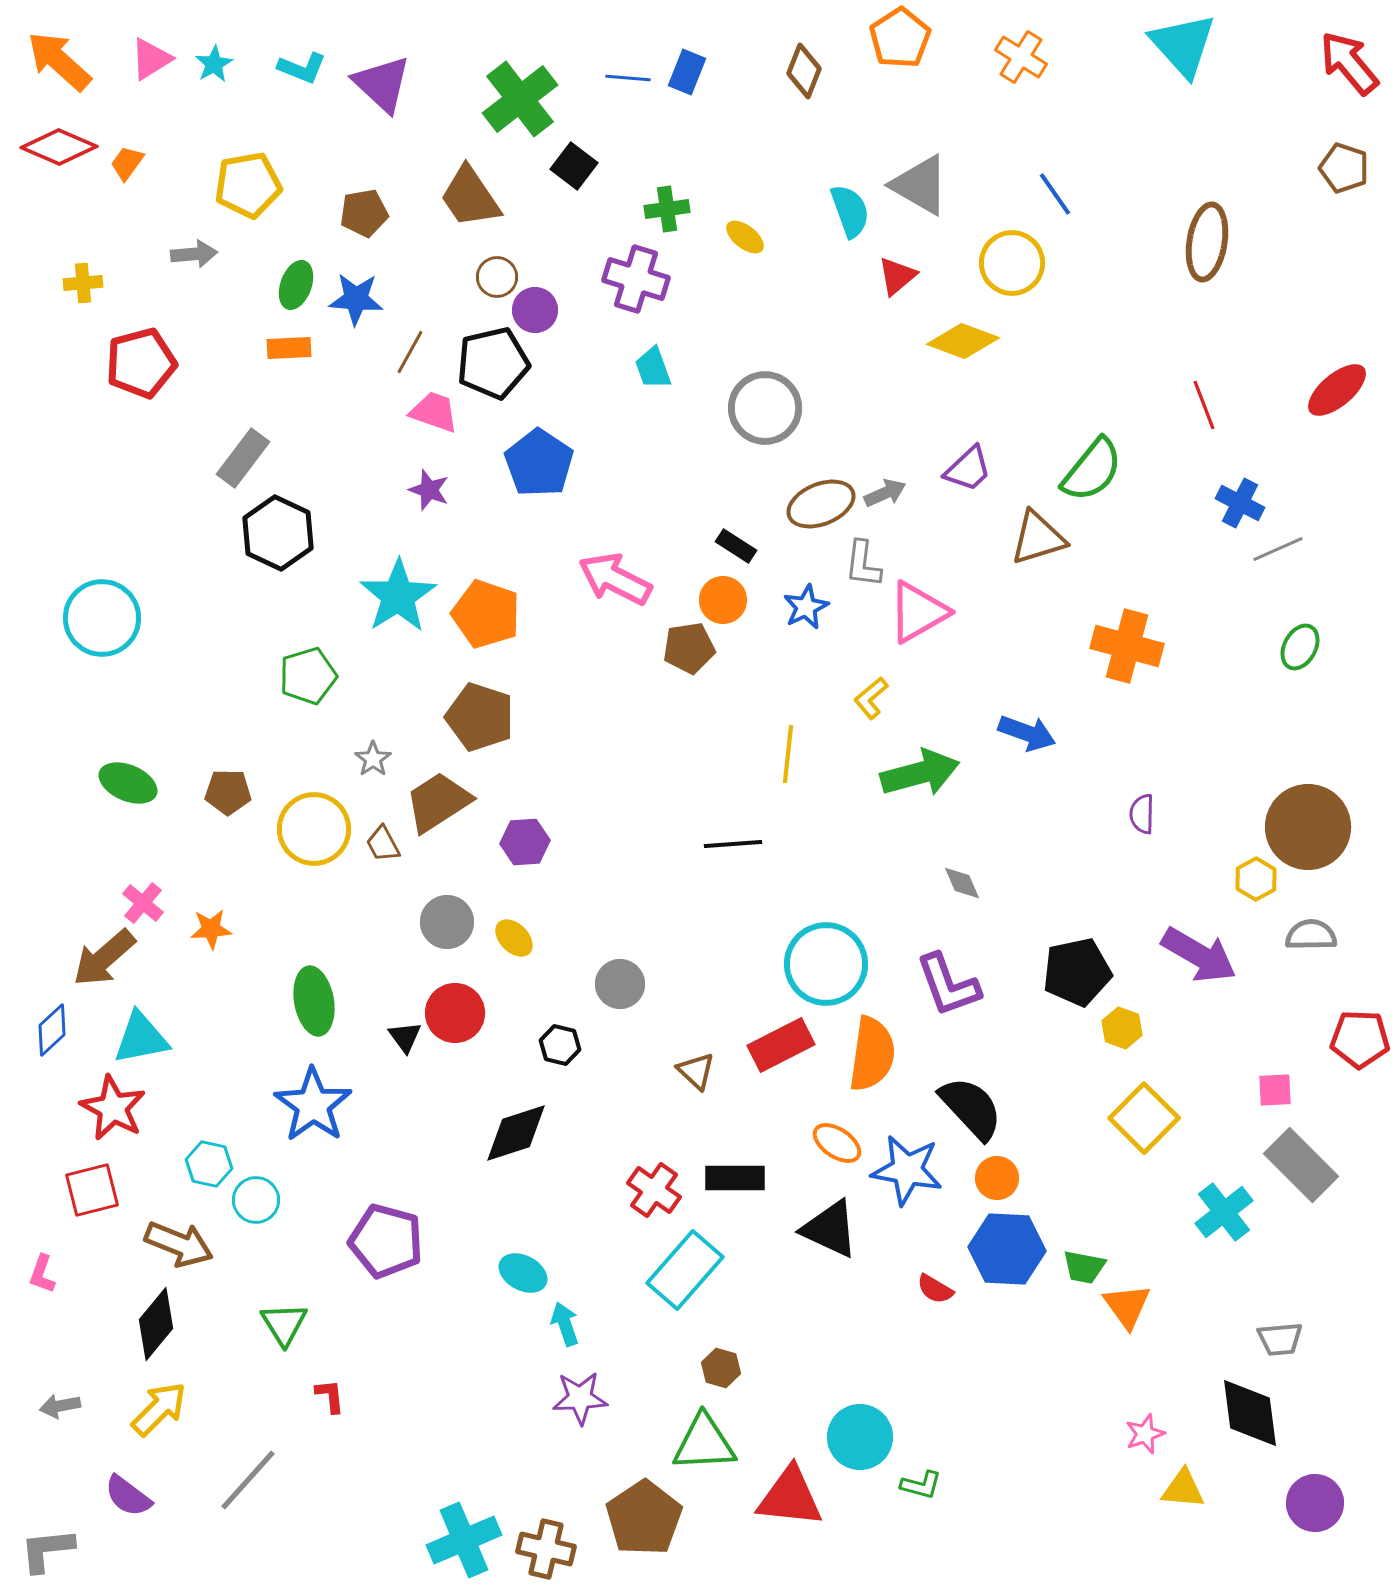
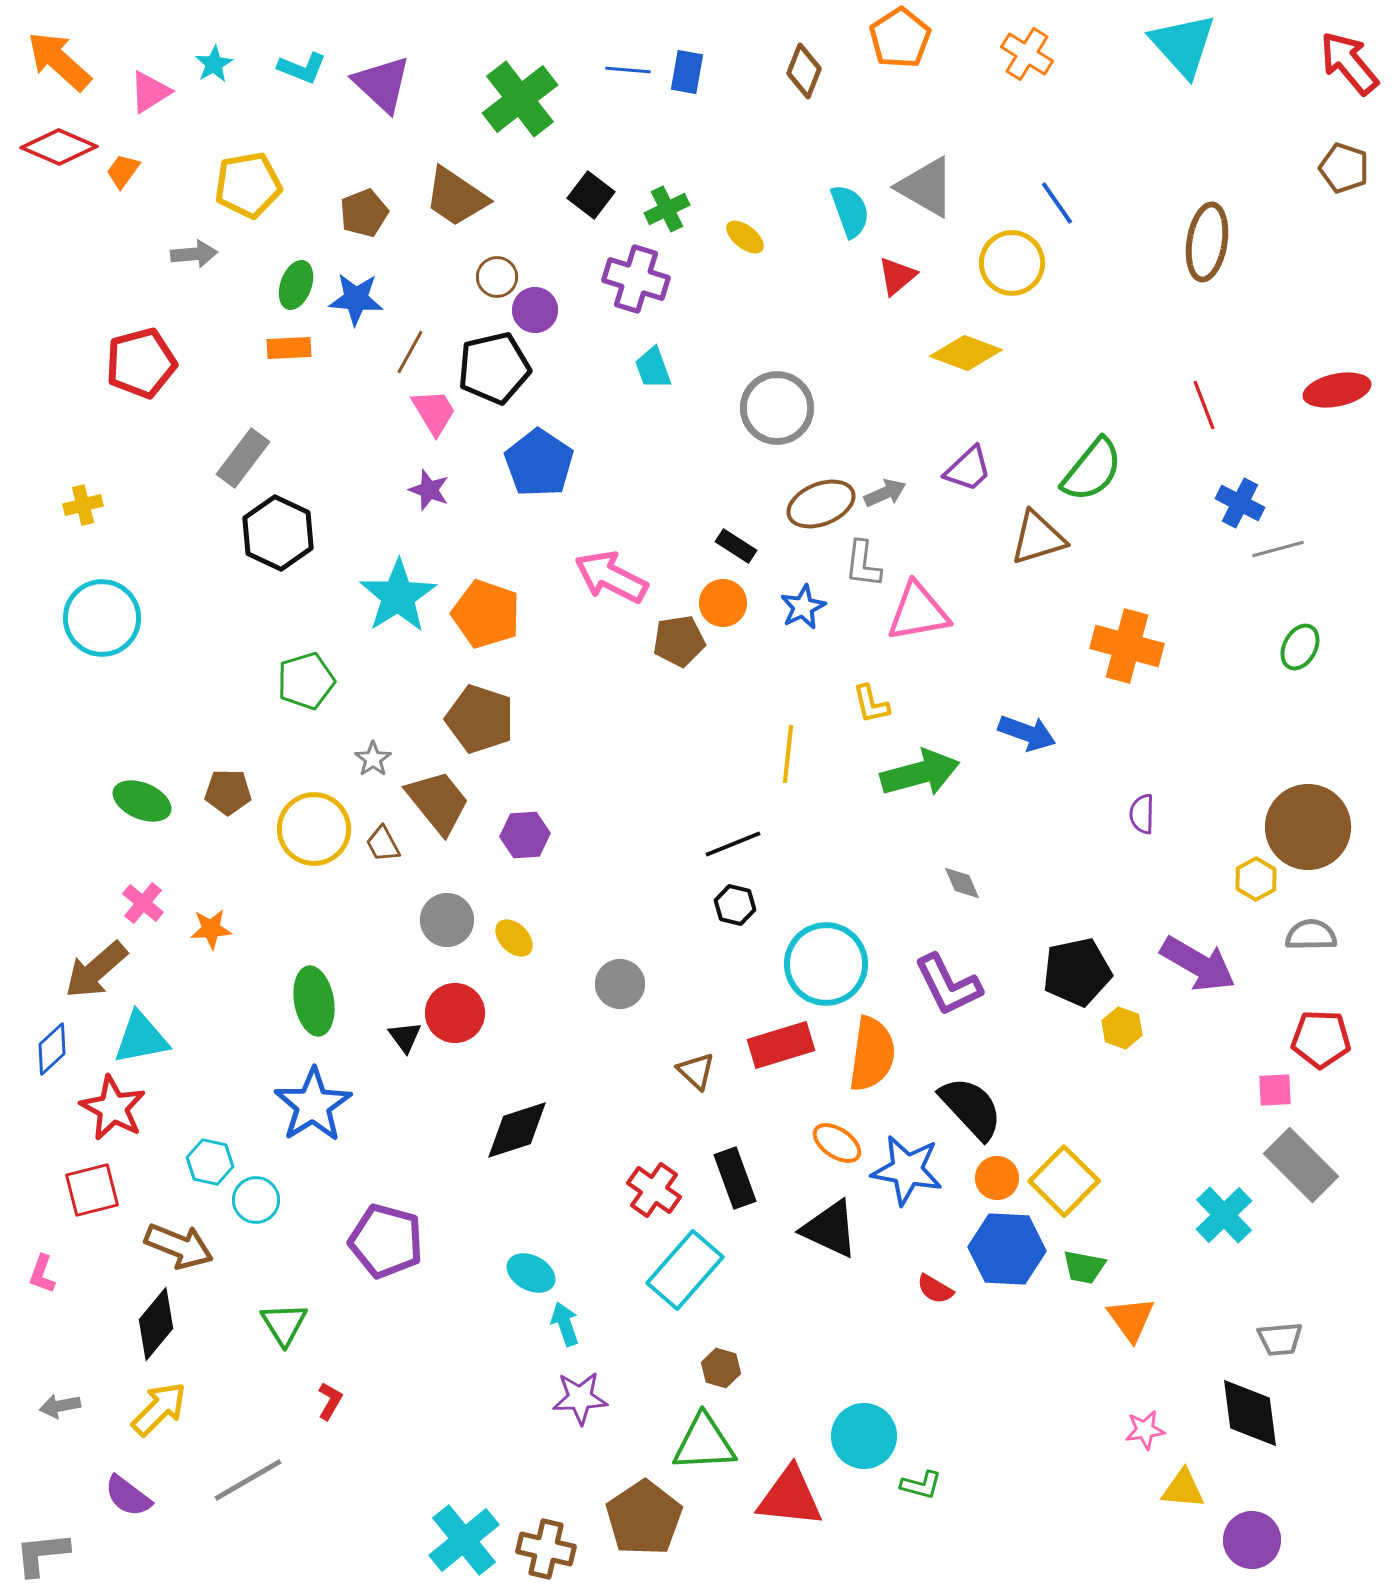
orange cross at (1021, 57): moved 6 px right, 3 px up
pink triangle at (151, 59): moved 1 px left, 33 px down
blue rectangle at (687, 72): rotated 12 degrees counterclockwise
blue line at (628, 78): moved 8 px up
orange trapezoid at (127, 163): moved 4 px left, 8 px down
black square at (574, 166): moved 17 px right, 29 px down
gray triangle at (920, 185): moved 6 px right, 2 px down
blue line at (1055, 194): moved 2 px right, 9 px down
brown trapezoid at (470, 197): moved 14 px left; rotated 22 degrees counterclockwise
green cross at (667, 209): rotated 18 degrees counterclockwise
brown pentagon at (364, 213): rotated 12 degrees counterclockwise
yellow cross at (83, 283): moved 222 px down; rotated 9 degrees counterclockwise
yellow diamond at (963, 341): moved 3 px right, 12 px down
black pentagon at (493, 363): moved 1 px right, 5 px down
red ellipse at (1337, 390): rotated 28 degrees clockwise
gray circle at (765, 408): moved 12 px right
pink trapezoid at (434, 412): rotated 40 degrees clockwise
gray line at (1278, 549): rotated 9 degrees clockwise
pink arrow at (615, 579): moved 4 px left, 2 px up
orange circle at (723, 600): moved 3 px down
blue star at (806, 607): moved 3 px left
pink triangle at (918, 612): rotated 20 degrees clockwise
brown pentagon at (689, 648): moved 10 px left, 7 px up
green pentagon at (308, 676): moved 2 px left, 5 px down
yellow L-shape at (871, 698): moved 6 px down; rotated 63 degrees counterclockwise
brown pentagon at (480, 717): moved 2 px down
green ellipse at (128, 783): moved 14 px right, 18 px down
brown trapezoid at (438, 802): rotated 84 degrees clockwise
purple hexagon at (525, 842): moved 7 px up
black line at (733, 844): rotated 18 degrees counterclockwise
gray circle at (447, 922): moved 2 px up
purple arrow at (1199, 955): moved 1 px left, 9 px down
brown arrow at (104, 958): moved 8 px left, 12 px down
purple L-shape at (948, 985): rotated 6 degrees counterclockwise
blue diamond at (52, 1030): moved 19 px down
red pentagon at (1360, 1039): moved 39 px left
black hexagon at (560, 1045): moved 175 px right, 140 px up
red rectangle at (781, 1045): rotated 10 degrees clockwise
blue star at (313, 1105): rotated 4 degrees clockwise
yellow square at (1144, 1118): moved 80 px left, 63 px down
black diamond at (516, 1133): moved 1 px right, 3 px up
cyan hexagon at (209, 1164): moved 1 px right, 2 px up
black rectangle at (735, 1178): rotated 70 degrees clockwise
cyan cross at (1224, 1212): moved 3 px down; rotated 6 degrees counterclockwise
brown arrow at (179, 1244): moved 2 px down
cyan ellipse at (523, 1273): moved 8 px right
orange triangle at (1127, 1306): moved 4 px right, 13 px down
red L-shape at (330, 1396): moved 5 px down; rotated 36 degrees clockwise
pink star at (1145, 1434): moved 4 px up; rotated 12 degrees clockwise
cyan circle at (860, 1437): moved 4 px right, 1 px up
gray line at (248, 1480): rotated 18 degrees clockwise
purple circle at (1315, 1503): moved 63 px left, 37 px down
cyan cross at (464, 1540): rotated 16 degrees counterclockwise
gray L-shape at (47, 1550): moved 5 px left, 4 px down
